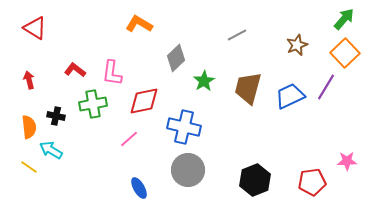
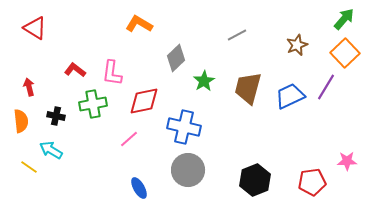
red arrow: moved 7 px down
orange semicircle: moved 8 px left, 6 px up
